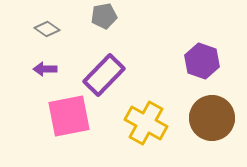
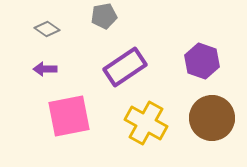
purple rectangle: moved 21 px right, 8 px up; rotated 12 degrees clockwise
